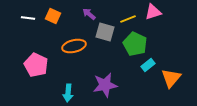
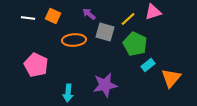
yellow line: rotated 21 degrees counterclockwise
orange ellipse: moved 6 px up; rotated 10 degrees clockwise
